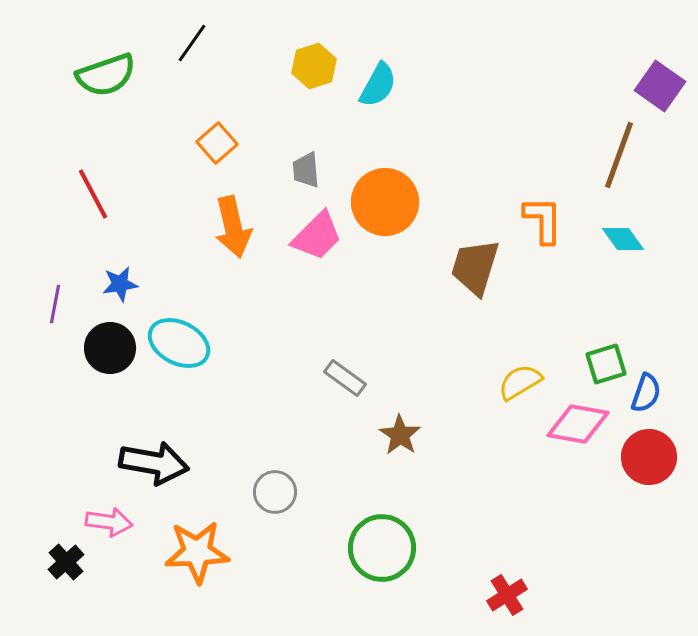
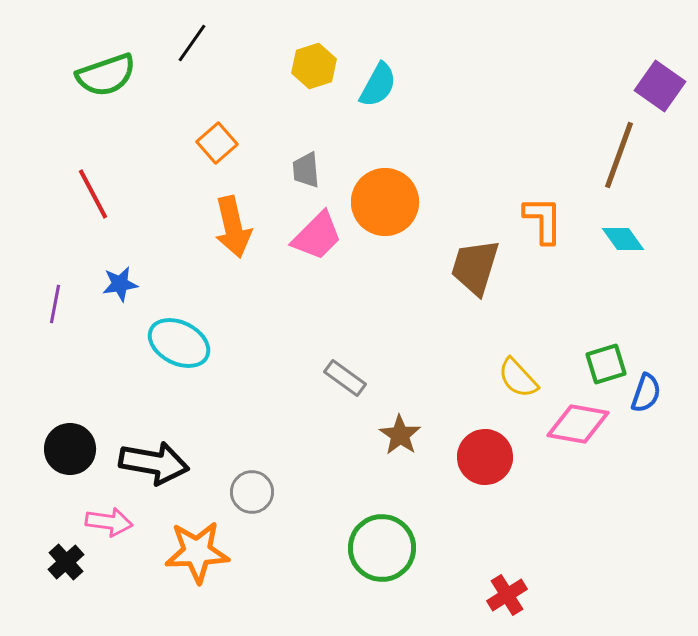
black circle: moved 40 px left, 101 px down
yellow semicircle: moved 2 px left, 4 px up; rotated 102 degrees counterclockwise
red circle: moved 164 px left
gray circle: moved 23 px left
